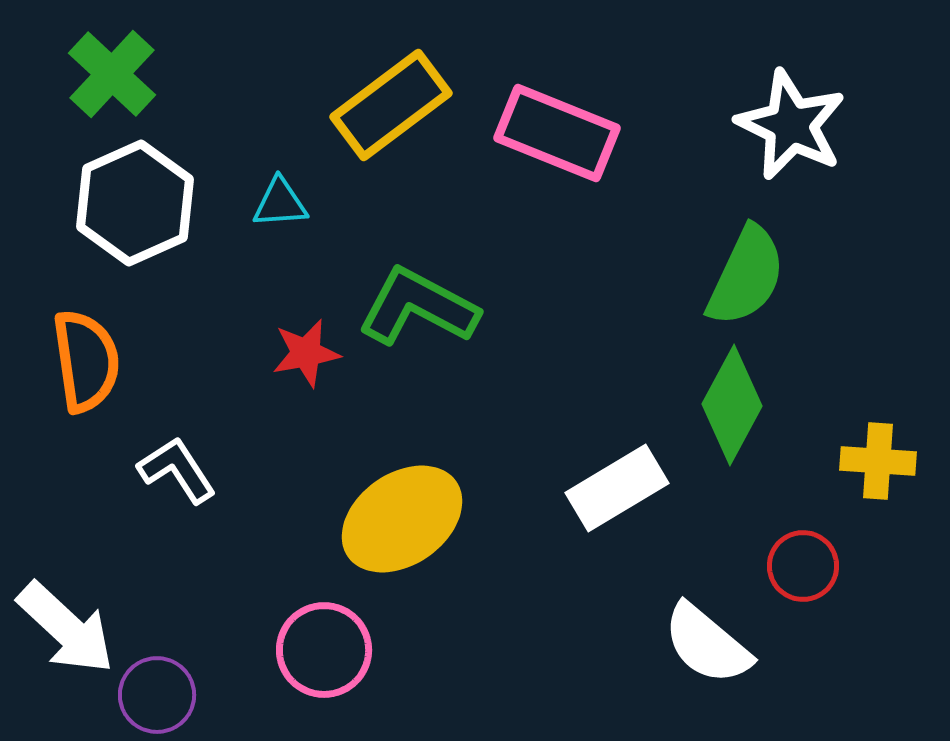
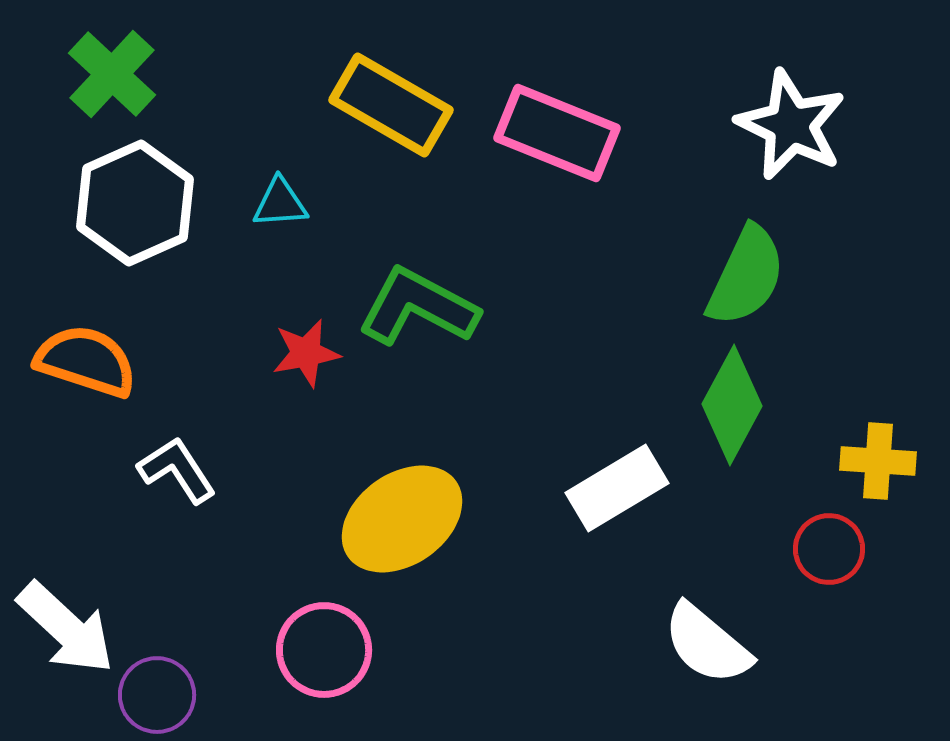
yellow rectangle: rotated 67 degrees clockwise
orange semicircle: rotated 64 degrees counterclockwise
red circle: moved 26 px right, 17 px up
